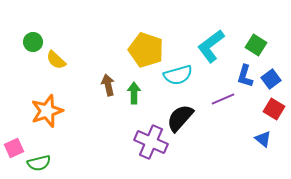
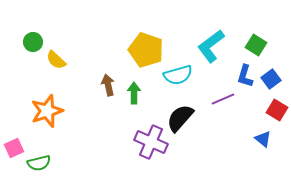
red square: moved 3 px right, 1 px down
